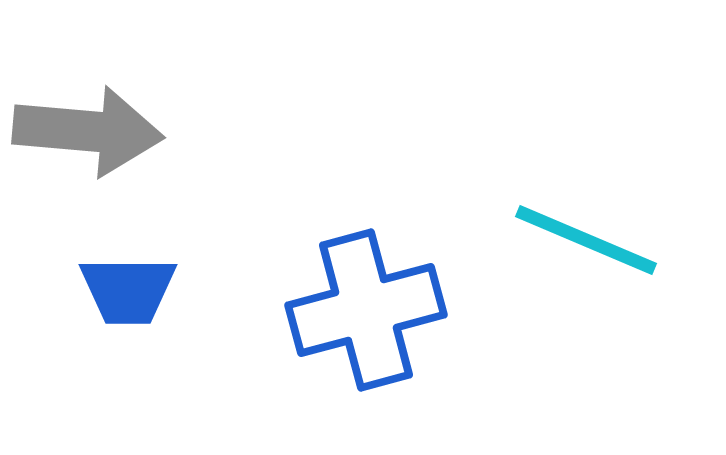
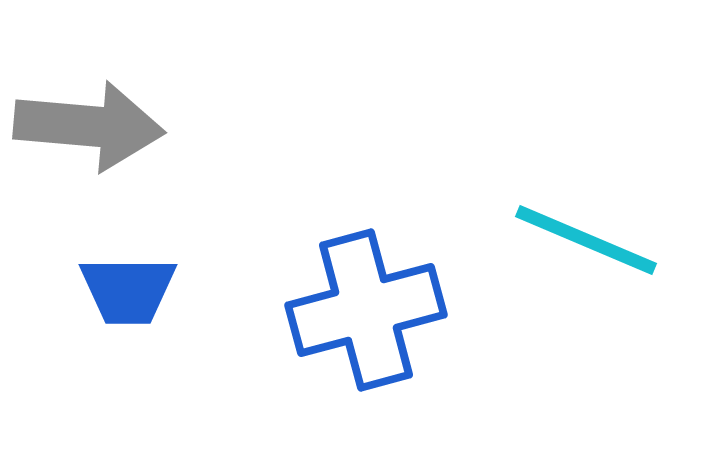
gray arrow: moved 1 px right, 5 px up
